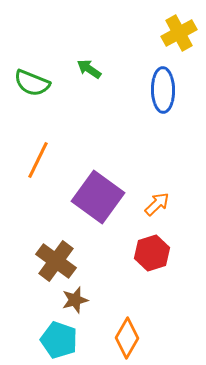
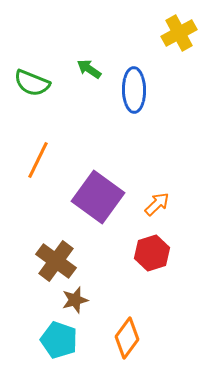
blue ellipse: moved 29 px left
orange diamond: rotated 6 degrees clockwise
